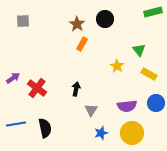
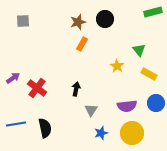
brown star: moved 1 px right, 2 px up; rotated 21 degrees clockwise
